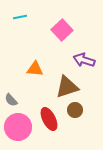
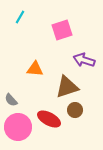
cyan line: rotated 48 degrees counterclockwise
pink square: rotated 25 degrees clockwise
red ellipse: rotated 35 degrees counterclockwise
